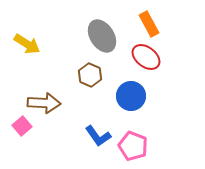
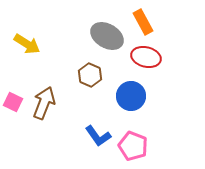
orange rectangle: moved 6 px left, 2 px up
gray ellipse: moved 5 px right; rotated 28 degrees counterclockwise
red ellipse: rotated 24 degrees counterclockwise
brown arrow: rotated 72 degrees counterclockwise
pink square: moved 9 px left, 24 px up; rotated 24 degrees counterclockwise
